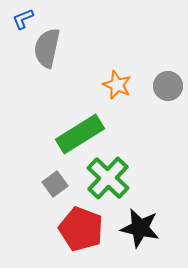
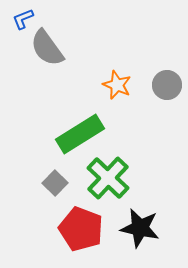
gray semicircle: rotated 48 degrees counterclockwise
gray circle: moved 1 px left, 1 px up
gray square: moved 1 px up; rotated 10 degrees counterclockwise
